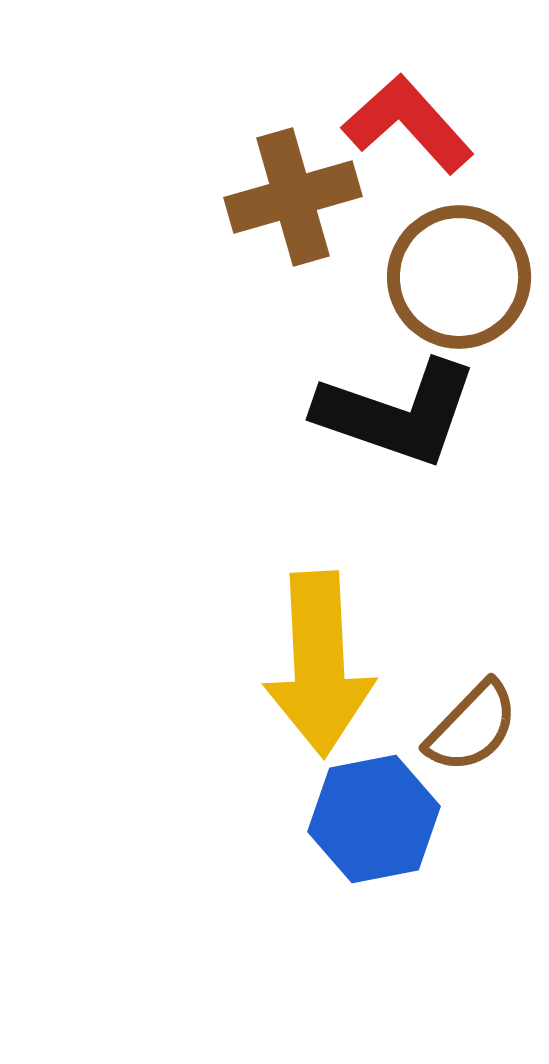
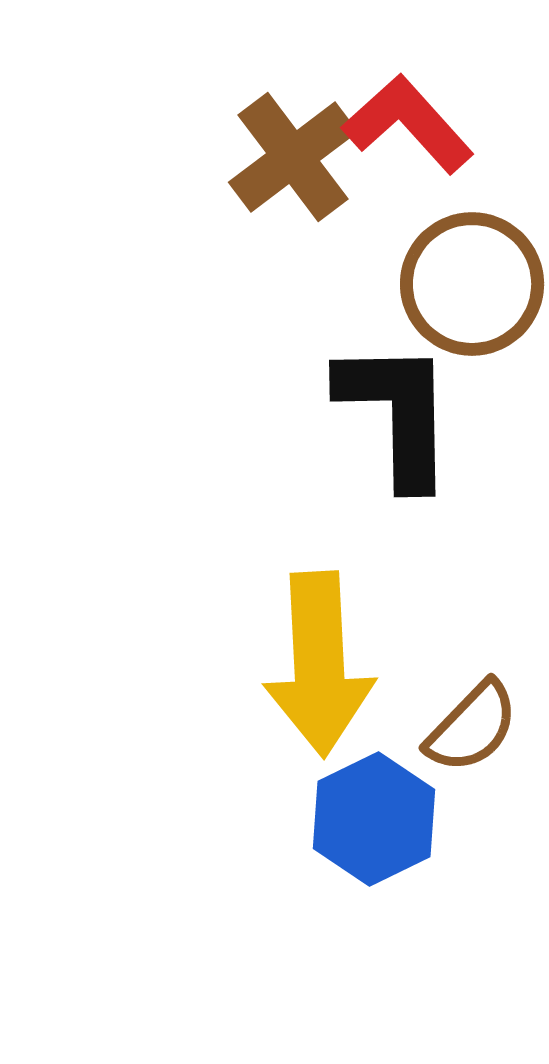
brown cross: moved 40 px up; rotated 21 degrees counterclockwise
brown circle: moved 13 px right, 7 px down
black L-shape: rotated 110 degrees counterclockwise
blue hexagon: rotated 15 degrees counterclockwise
